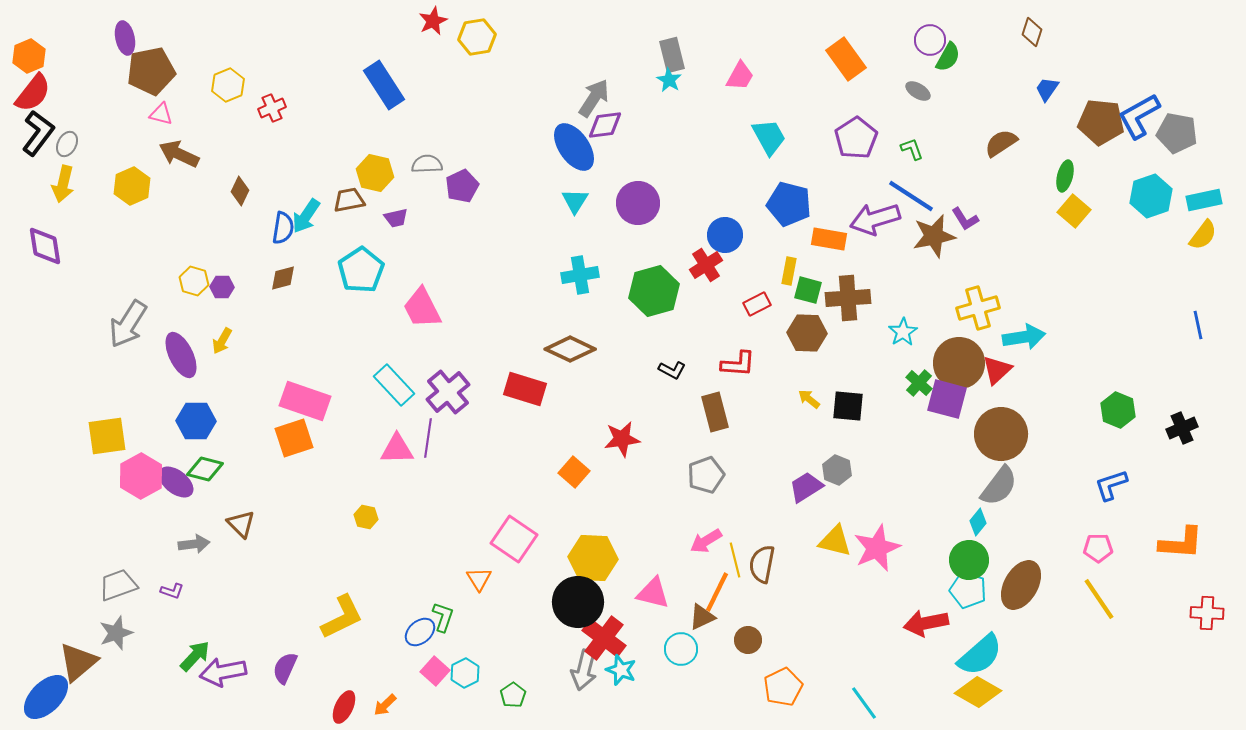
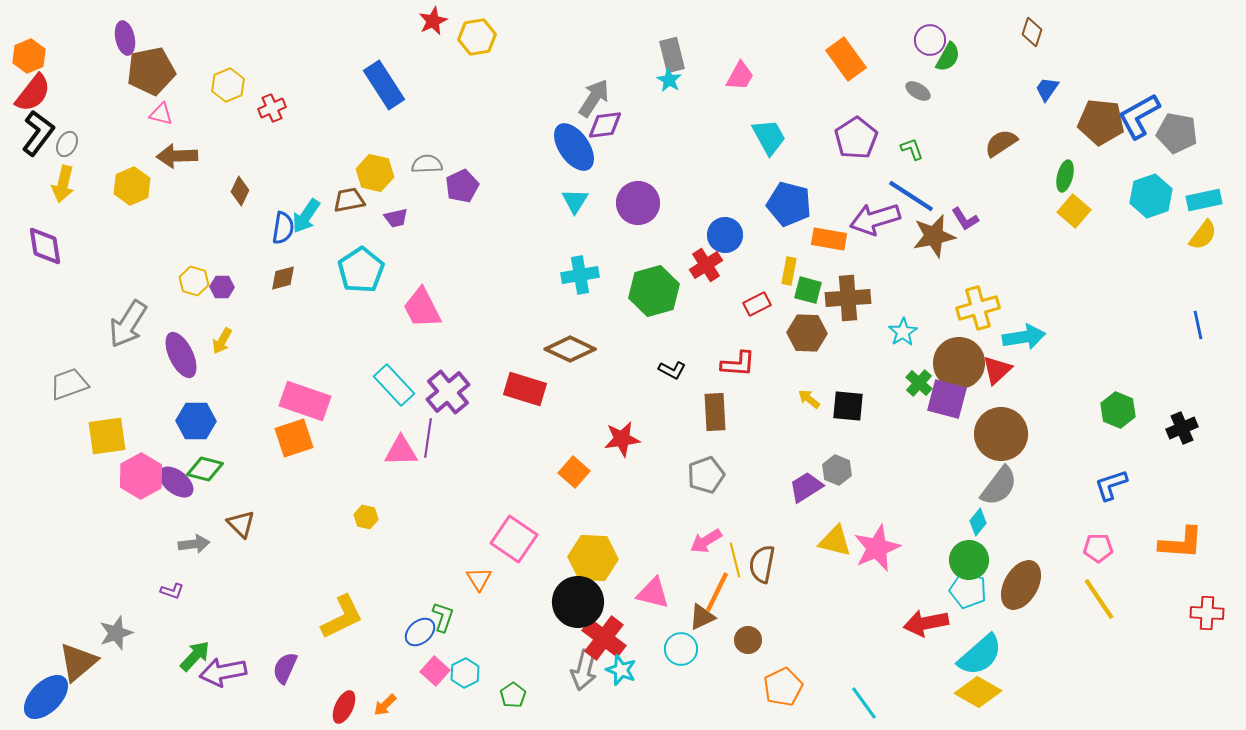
brown arrow at (179, 154): moved 2 px left, 2 px down; rotated 27 degrees counterclockwise
brown rectangle at (715, 412): rotated 12 degrees clockwise
pink triangle at (397, 449): moved 4 px right, 2 px down
gray trapezoid at (118, 585): moved 49 px left, 201 px up
